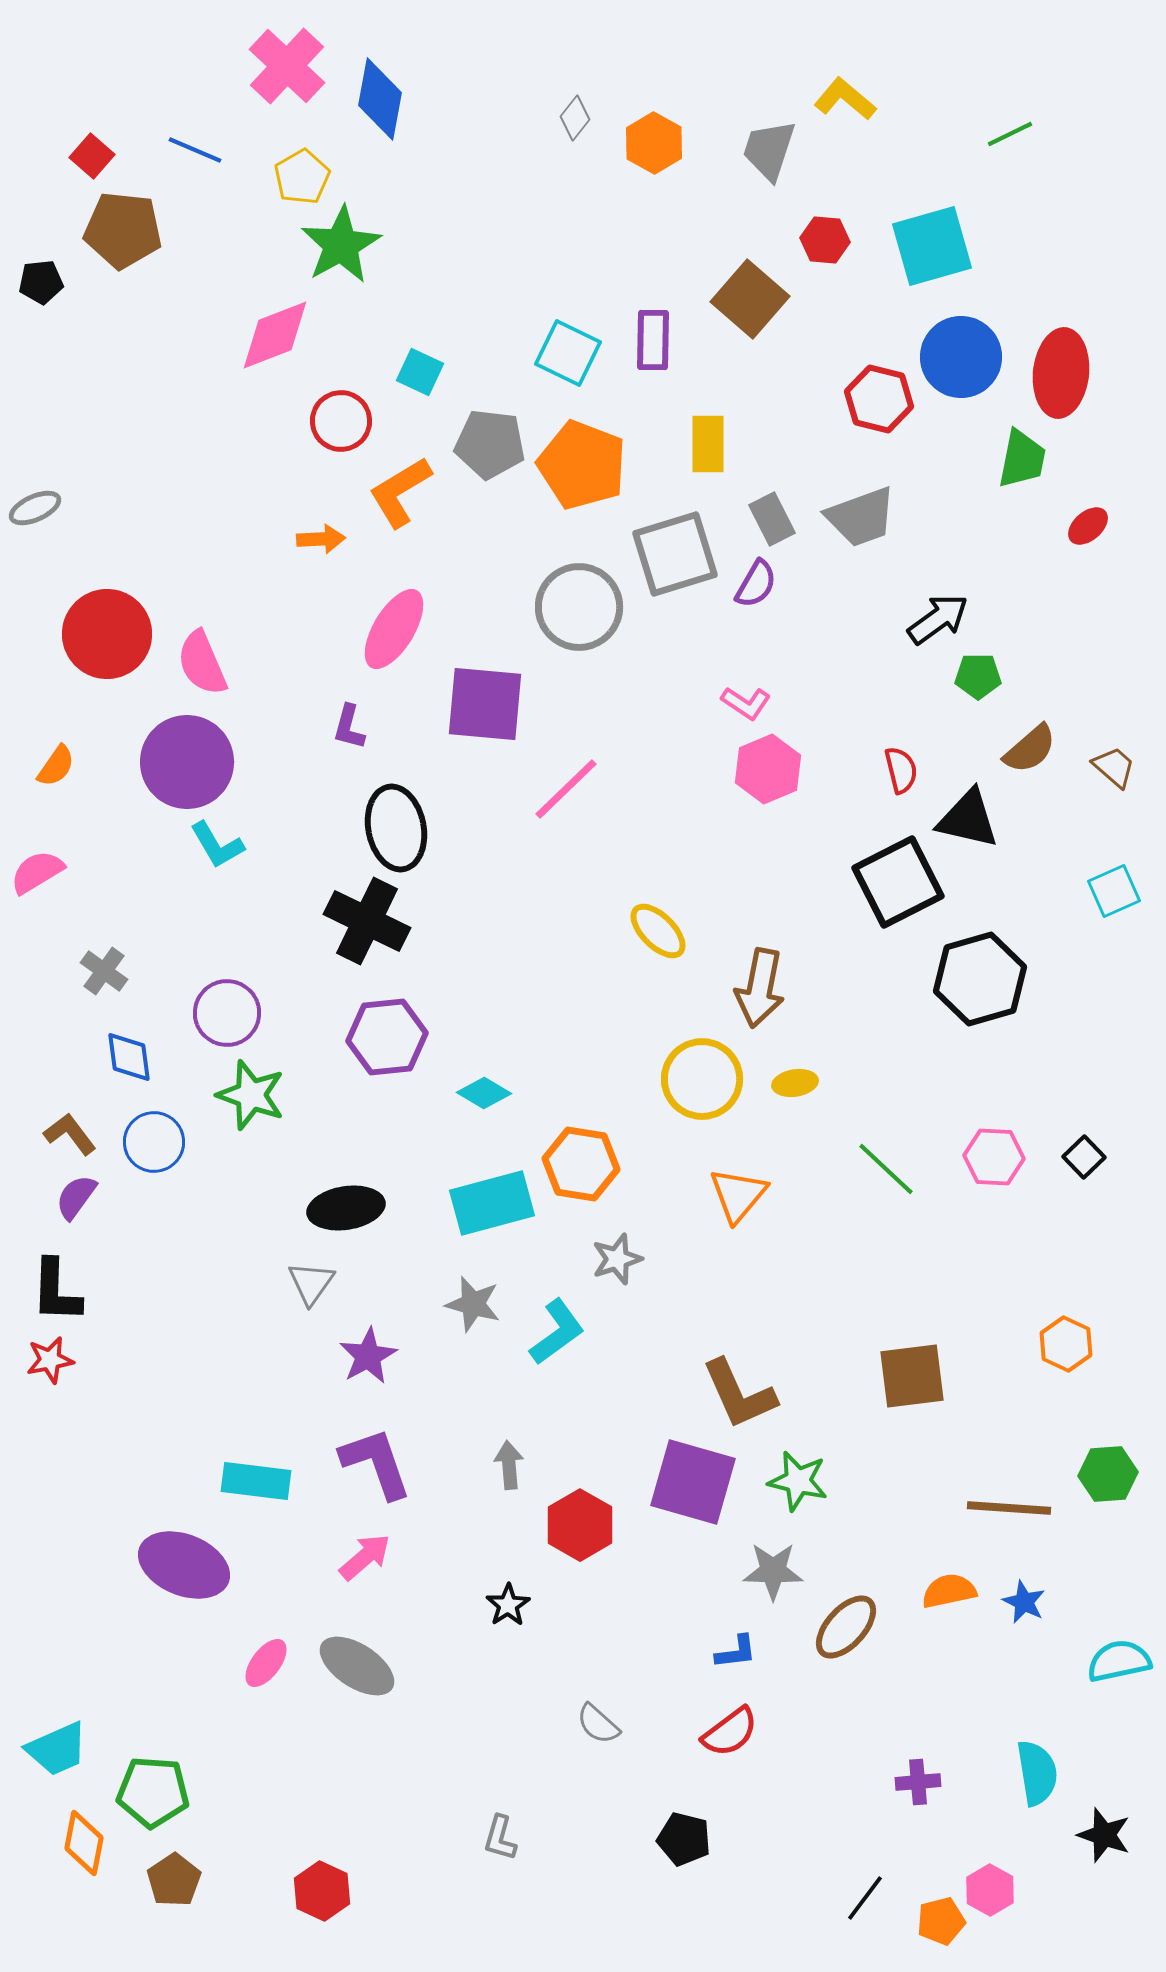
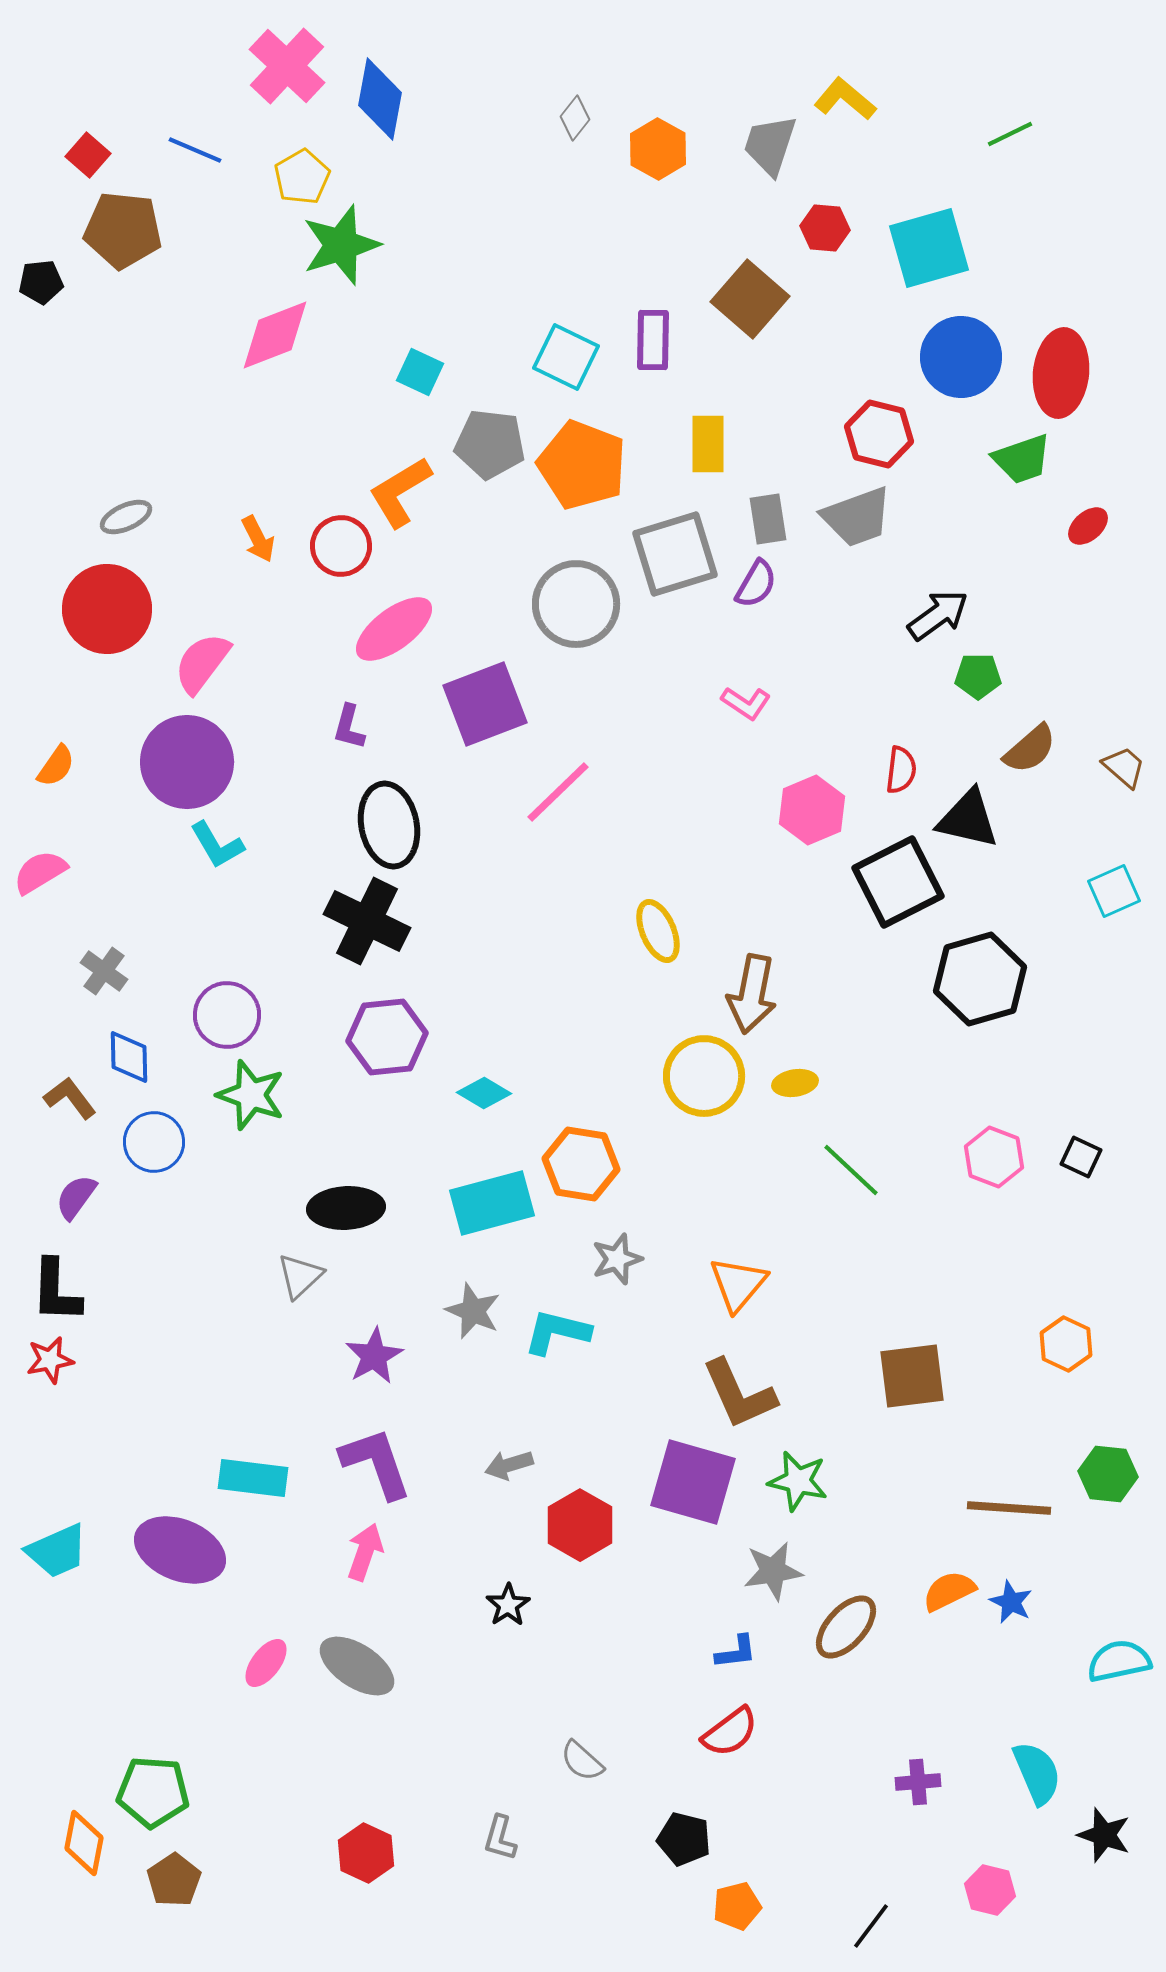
orange hexagon at (654, 143): moved 4 px right, 6 px down
gray trapezoid at (769, 150): moved 1 px right, 5 px up
red square at (92, 156): moved 4 px left, 1 px up
red hexagon at (825, 240): moved 12 px up
green star at (341, 245): rotated 12 degrees clockwise
cyan square at (932, 246): moved 3 px left, 2 px down
cyan square at (568, 353): moved 2 px left, 4 px down
red hexagon at (879, 399): moved 35 px down
red circle at (341, 421): moved 125 px down
green trapezoid at (1022, 459): rotated 60 degrees clockwise
gray ellipse at (35, 508): moved 91 px right, 9 px down
gray trapezoid at (861, 517): moved 4 px left
gray rectangle at (772, 519): moved 4 px left; rotated 18 degrees clockwise
orange arrow at (321, 539): moved 63 px left; rotated 66 degrees clockwise
gray circle at (579, 607): moved 3 px left, 3 px up
black arrow at (938, 619): moved 4 px up
pink ellipse at (394, 629): rotated 22 degrees clockwise
red circle at (107, 634): moved 25 px up
pink semicircle at (202, 663): rotated 60 degrees clockwise
purple square at (485, 704): rotated 26 degrees counterclockwise
brown trapezoid at (1114, 767): moved 10 px right
pink hexagon at (768, 769): moved 44 px right, 41 px down
red semicircle at (901, 770): rotated 21 degrees clockwise
pink line at (566, 789): moved 8 px left, 3 px down
black ellipse at (396, 828): moved 7 px left, 3 px up
pink semicircle at (37, 872): moved 3 px right
yellow ellipse at (658, 931): rotated 22 degrees clockwise
brown arrow at (760, 988): moved 8 px left, 6 px down
purple circle at (227, 1013): moved 2 px down
blue diamond at (129, 1057): rotated 6 degrees clockwise
yellow circle at (702, 1079): moved 2 px right, 3 px up
brown L-shape at (70, 1134): moved 36 px up
pink hexagon at (994, 1157): rotated 18 degrees clockwise
black square at (1084, 1157): moved 3 px left; rotated 21 degrees counterclockwise
green line at (886, 1169): moved 35 px left, 1 px down
orange triangle at (738, 1195): moved 89 px down
black ellipse at (346, 1208): rotated 6 degrees clockwise
gray triangle at (311, 1283): moved 11 px left, 7 px up; rotated 12 degrees clockwise
gray star at (473, 1304): moved 7 px down; rotated 8 degrees clockwise
cyan L-shape at (557, 1332): rotated 130 degrees counterclockwise
purple star at (368, 1356): moved 6 px right
gray arrow at (509, 1465): rotated 102 degrees counterclockwise
green hexagon at (1108, 1474): rotated 10 degrees clockwise
cyan rectangle at (256, 1481): moved 3 px left, 3 px up
pink arrow at (365, 1557): moved 5 px up; rotated 30 degrees counterclockwise
purple ellipse at (184, 1565): moved 4 px left, 15 px up
gray star at (773, 1571): rotated 10 degrees counterclockwise
orange semicircle at (949, 1591): rotated 14 degrees counterclockwise
blue star at (1024, 1602): moved 13 px left
gray semicircle at (598, 1724): moved 16 px left, 37 px down
cyan trapezoid at (57, 1749): moved 198 px up
cyan semicircle at (1037, 1773): rotated 14 degrees counterclockwise
pink hexagon at (990, 1890): rotated 15 degrees counterclockwise
red hexagon at (322, 1891): moved 44 px right, 38 px up
black line at (865, 1898): moved 6 px right, 28 px down
orange pentagon at (941, 1921): moved 204 px left, 15 px up
